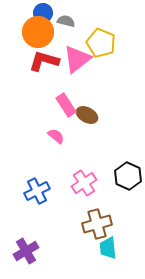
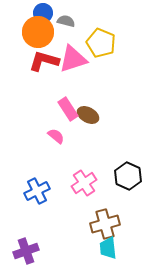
pink triangle: moved 4 px left; rotated 20 degrees clockwise
pink rectangle: moved 2 px right, 4 px down
brown ellipse: moved 1 px right
brown cross: moved 8 px right
purple cross: rotated 10 degrees clockwise
